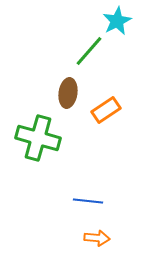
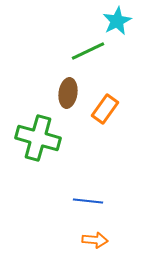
green line: moved 1 px left; rotated 24 degrees clockwise
orange rectangle: moved 1 px left, 1 px up; rotated 20 degrees counterclockwise
orange arrow: moved 2 px left, 2 px down
